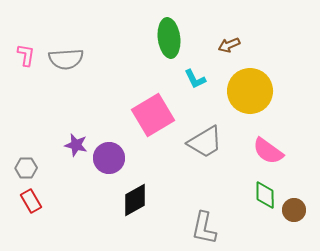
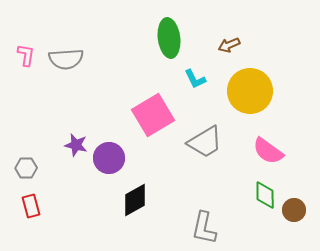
red rectangle: moved 5 px down; rotated 15 degrees clockwise
